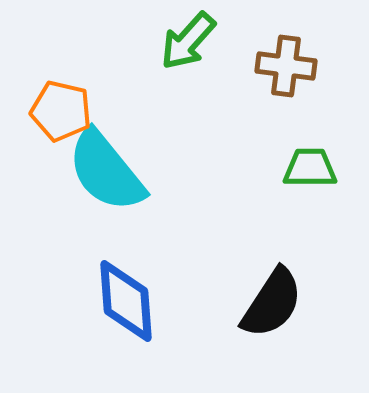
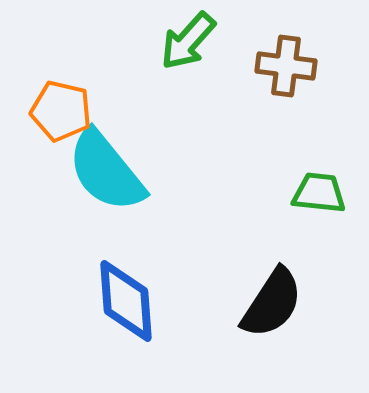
green trapezoid: moved 9 px right, 25 px down; rotated 6 degrees clockwise
